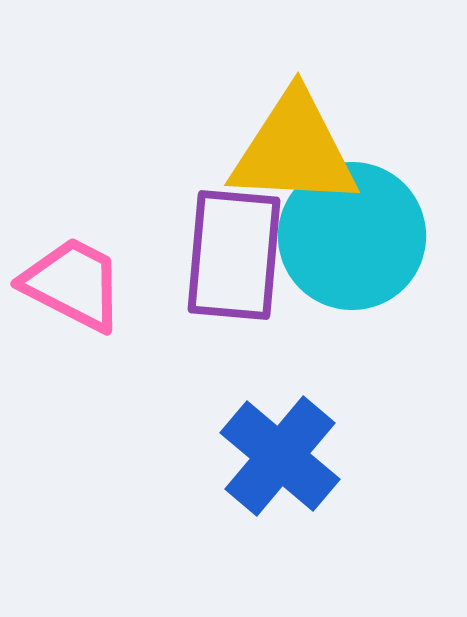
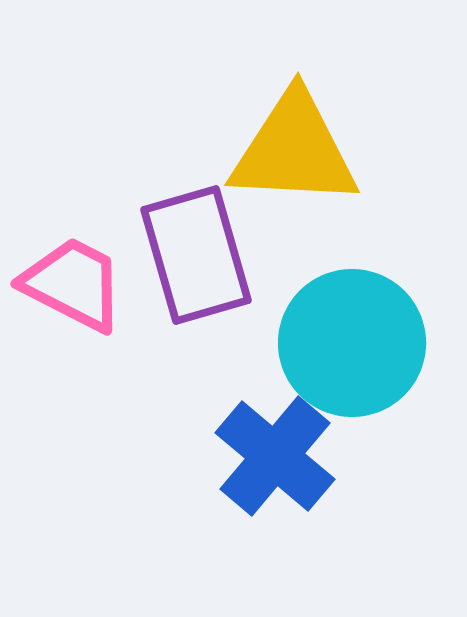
cyan circle: moved 107 px down
purple rectangle: moved 38 px left; rotated 21 degrees counterclockwise
blue cross: moved 5 px left
